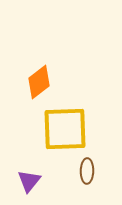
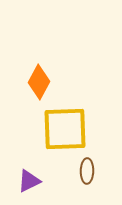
orange diamond: rotated 24 degrees counterclockwise
purple triangle: rotated 25 degrees clockwise
